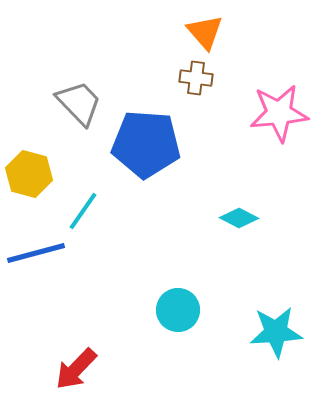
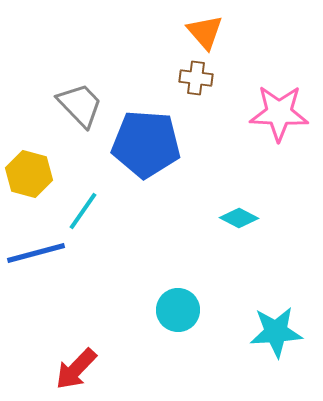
gray trapezoid: moved 1 px right, 2 px down
pink star: rotated 8 degrees clockwise
